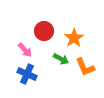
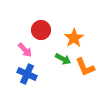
red circle: moved 3 px left, 1 px up
green arrow: moved 2 px right
